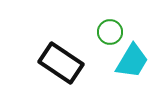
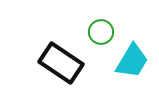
green circle: moved 9 px left
